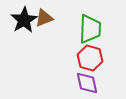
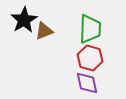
brown triangle: moved 13 px down
